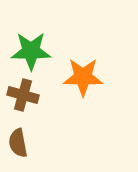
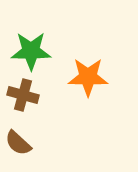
orange star: moved 5 px right
brown semicircle: rotated 36 degrees counterclockwise
